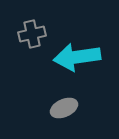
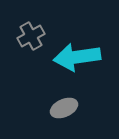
gray cross: moved 1 px left, 2 px down; rotated 16 degrees counterclockwise
